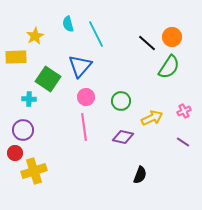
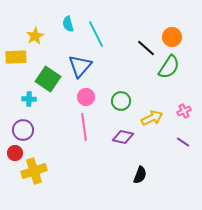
black line: moved 1 px left, 5 px down
